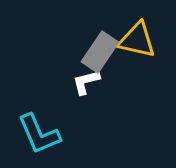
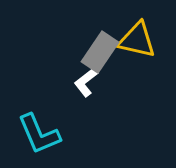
white L-shape: rotated 24 degrees counterclockwise
